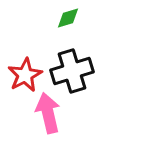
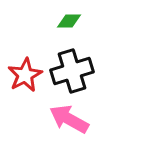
green diamond: moved 1 px right, 3 px down; rotated 15 degrees clockwise
pink arrow: moved 21 px right, 6 px down; rotated 48 degrees counterclockwise
